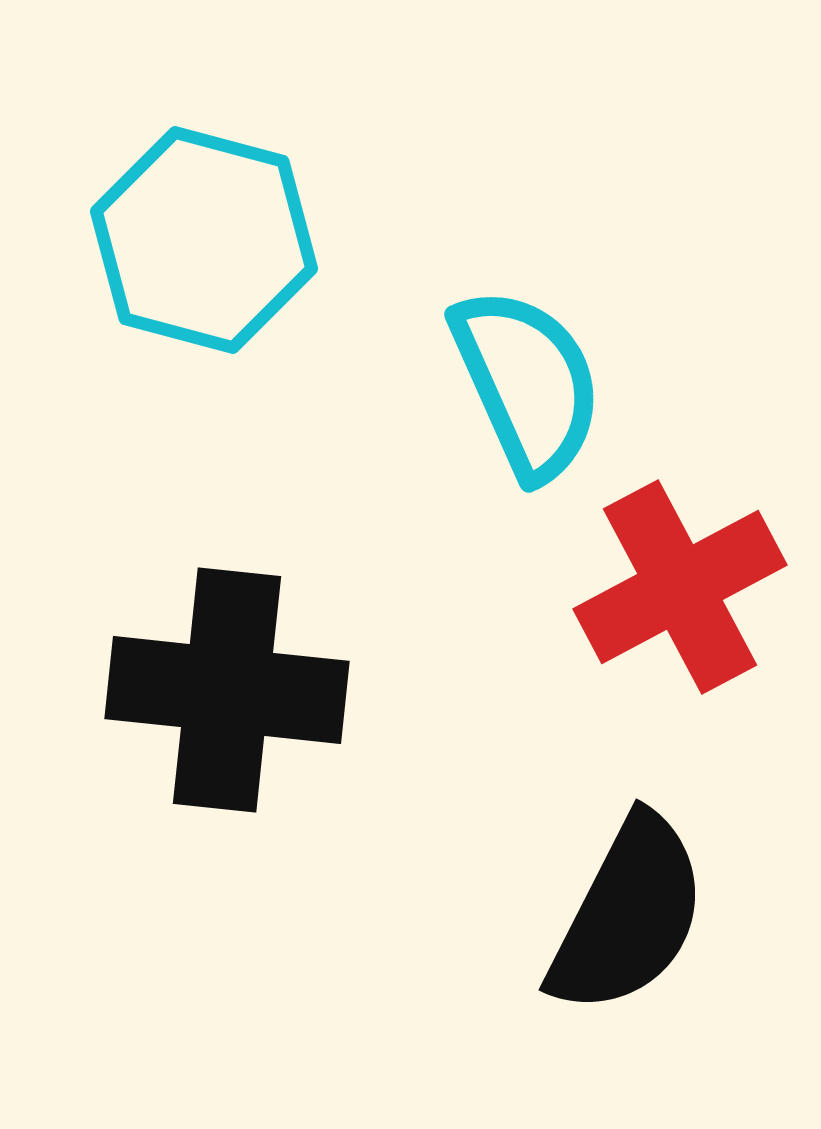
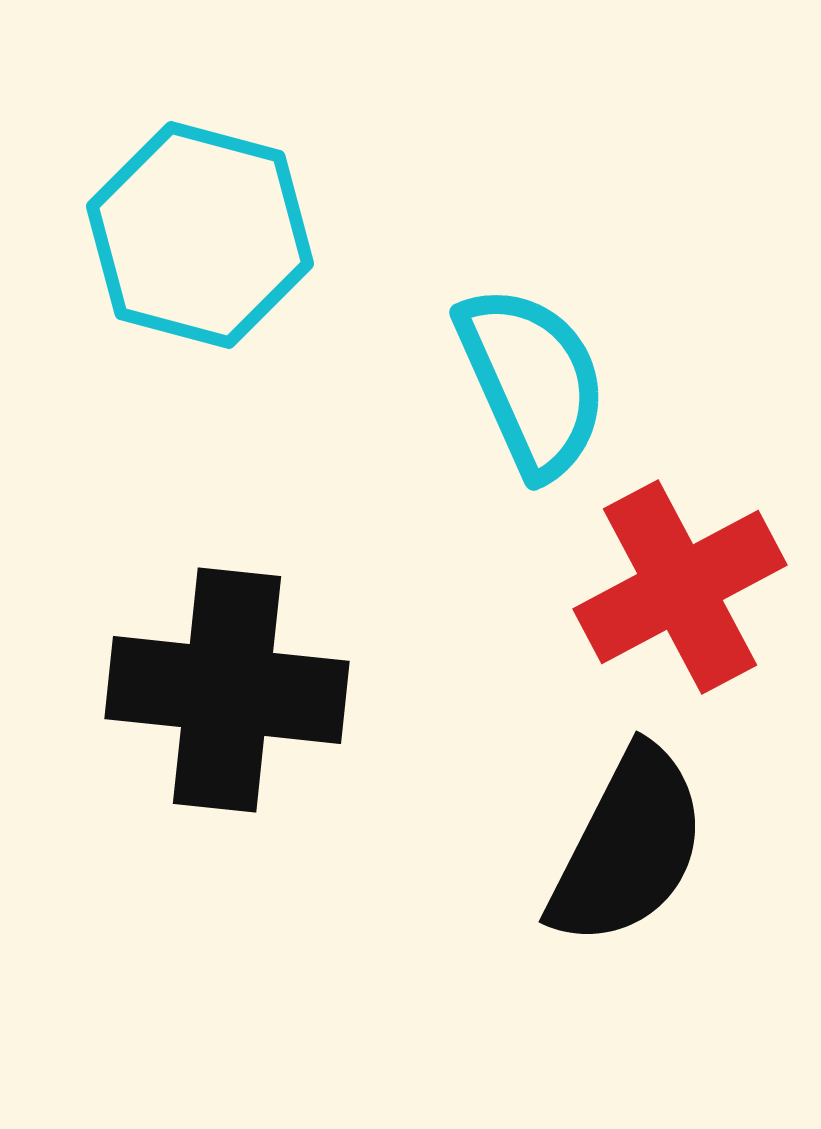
cyan hexagon: moved 4 px left, 5 px up
cyan semicircle: moved 5 px right, 2 px up
black semicircle: moved 68 px up
